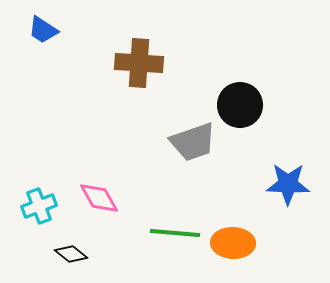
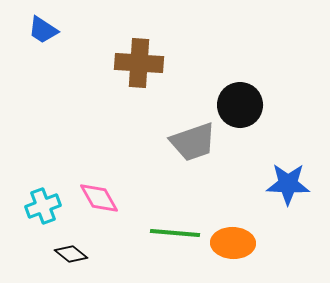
cyan cross: moved 4 px right
